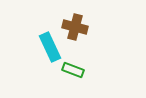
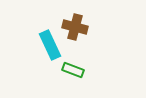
cyan rectangle: moved 2 px up
